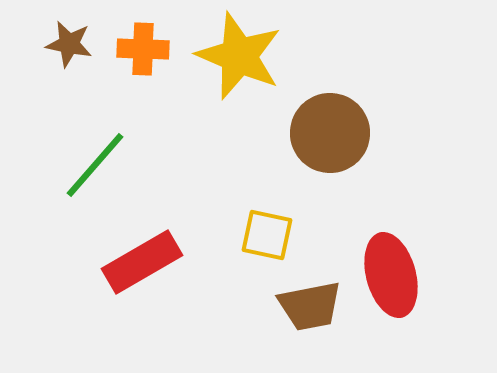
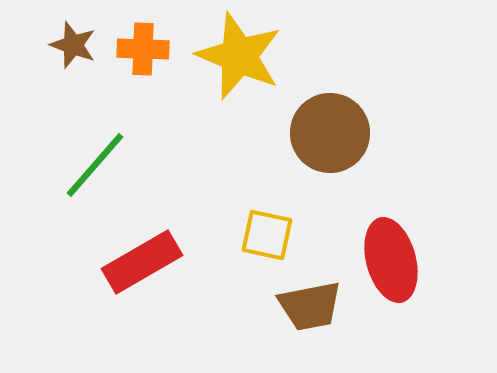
brown star: moved 4 px right, 1 px down; rotated 9 degrees clockwise
red ellipse: moved 15 px up
